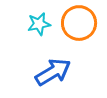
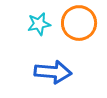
blue arrow: rotated 36 degrees clockwise
